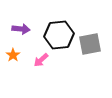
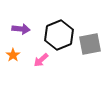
black hexagon: rotated 16 degrees counterclockwise
